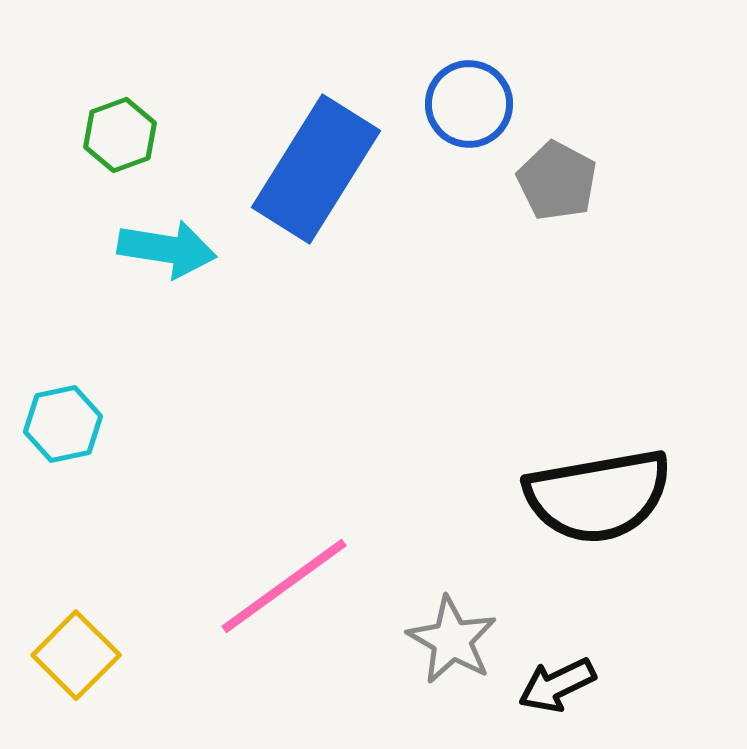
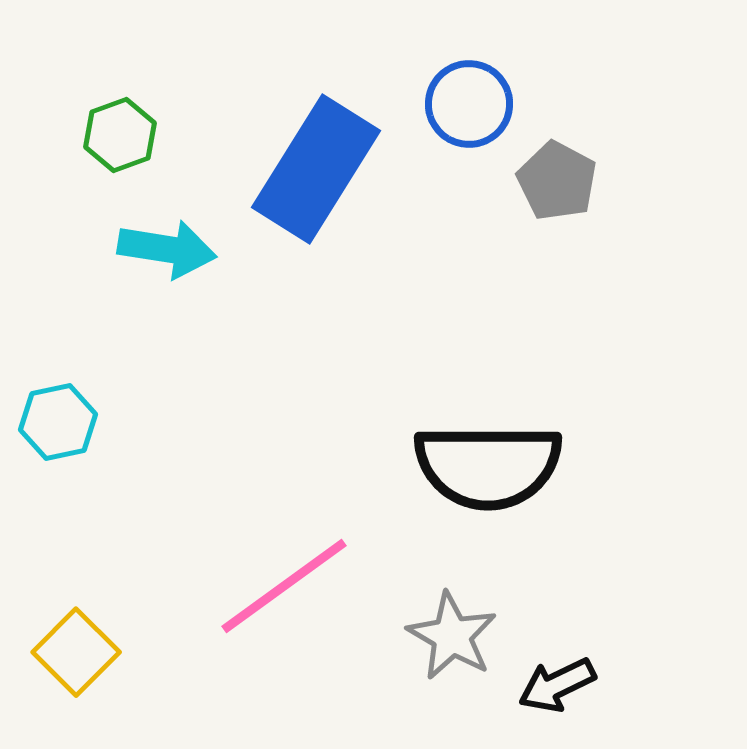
cyan hexagon: moved 5 px left, 2 px up
black semicircle: moved 110 px left, 30 px up; rotated 10 degrees clockwise
gray star: moved 4 px up
yellow square: moved 3 px up
